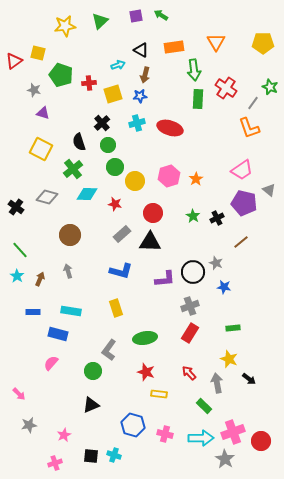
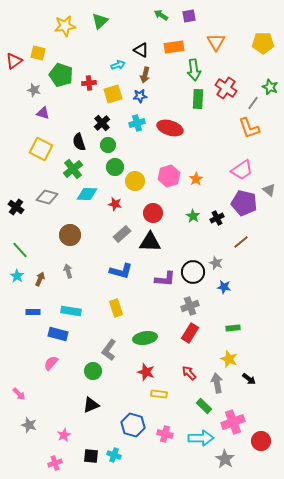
purple square at (136, 16): moved 53 px right
purple L-shape at (165, 279): rotated 10 degrees clockwise
gray star at (29, 425): rotated 28 degrees clockwise
pink cross at (233, 432): moved 10 px up
